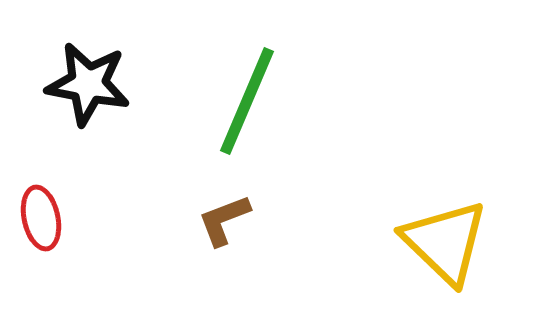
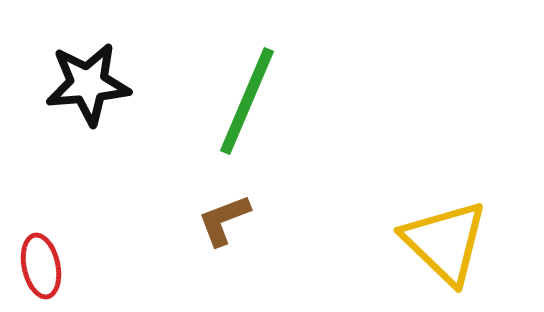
black star: rotated 16 degrees counterclockwise
red ellipse: moved 48 px down
